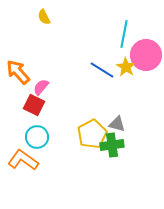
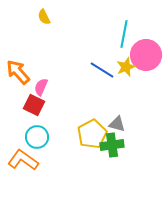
yellow star: rotated 18 degrees clockwise
pink semicircle: rotated 18 degrees counterclockwise
